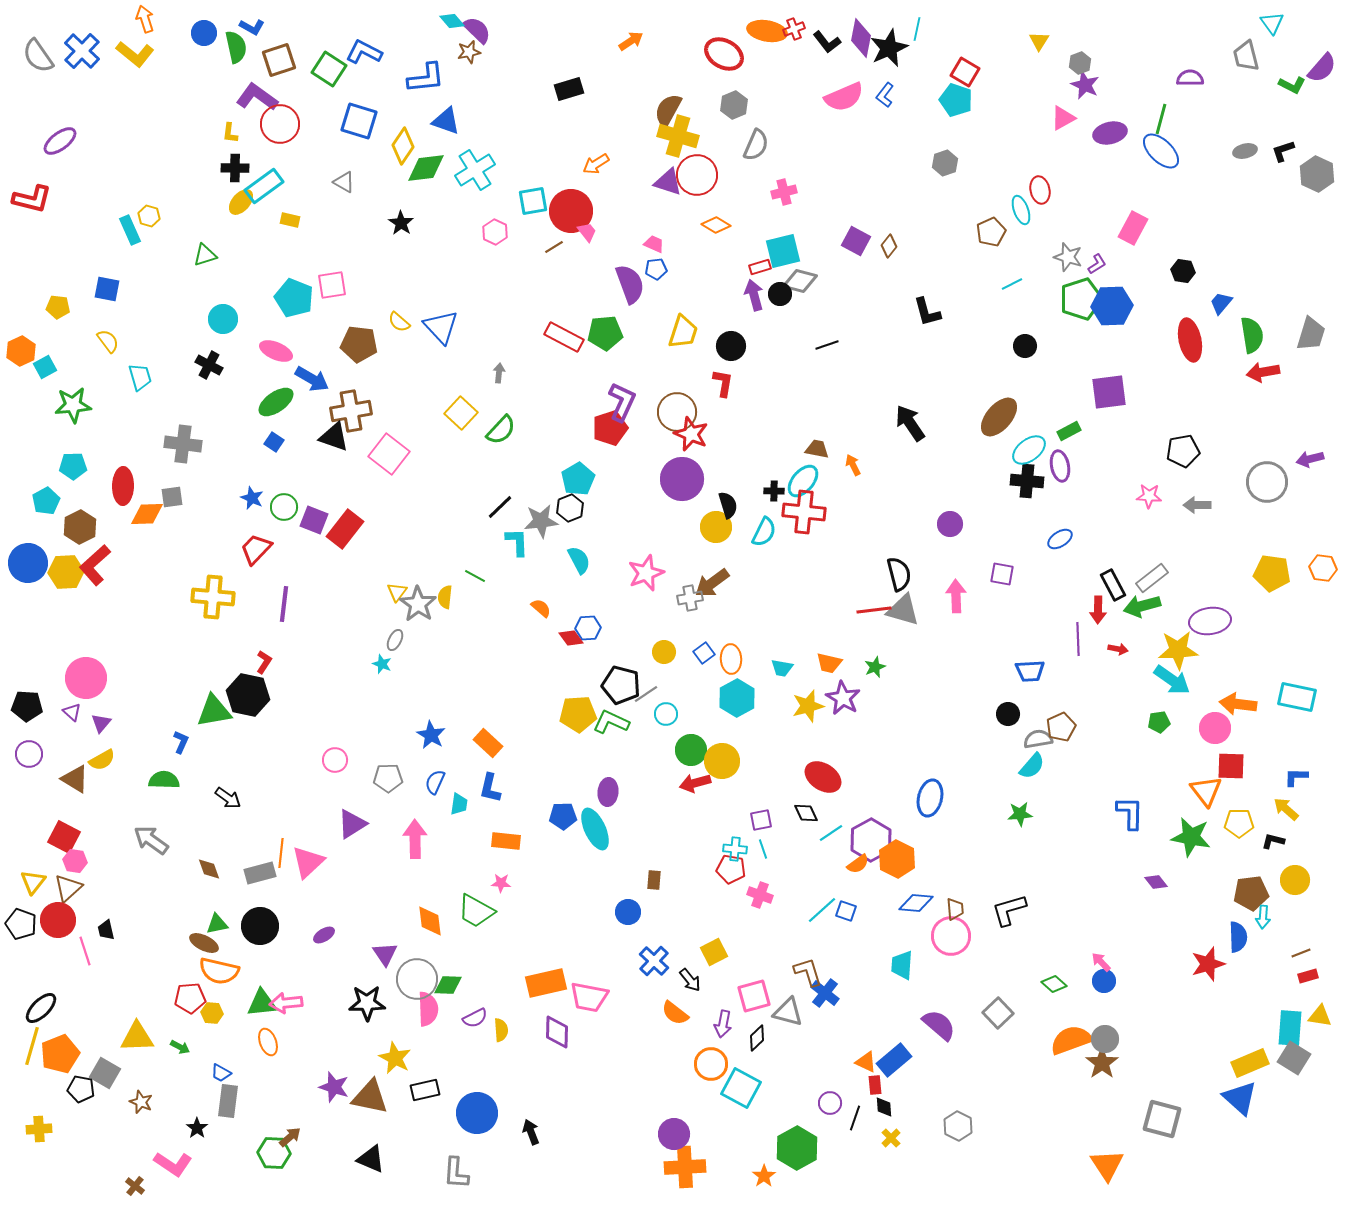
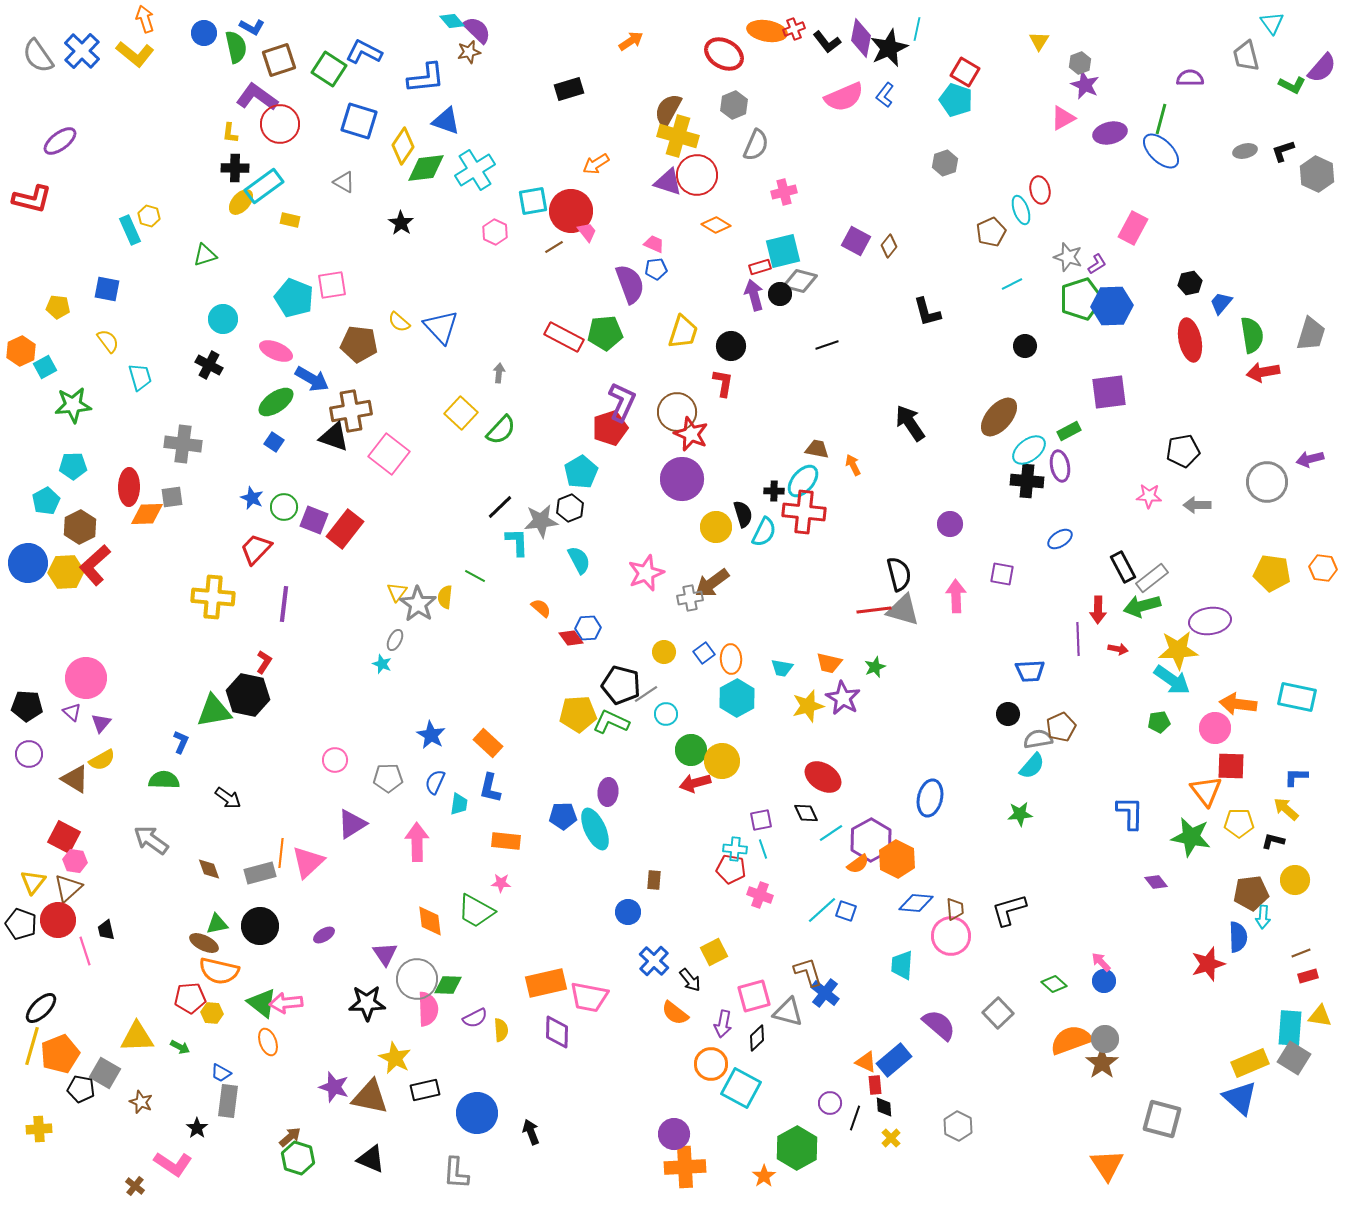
black hexagon at (1183, 271): moved 7 px right, 12 px down; rotated 20 degrees counterclockwise
cyan pentagon at (578, 479): moved 3 px right, 7 px up
red ellipse at (123, 486): moved 6 px right, 1 px down
black semicircle at (728, 505): moved 15 px right, 9 px down
black rectangle at (1113, 585): moved 10 px right, 18 px up
pink arrow at (415, 839): moved 2 px right, 3 px down
green triangle at (262, 1003): rotated 44 degrees clockwise
green hexagon at (274, 1153): moved 24 px right, 5 px down; rotated 16 degrees clockwise
